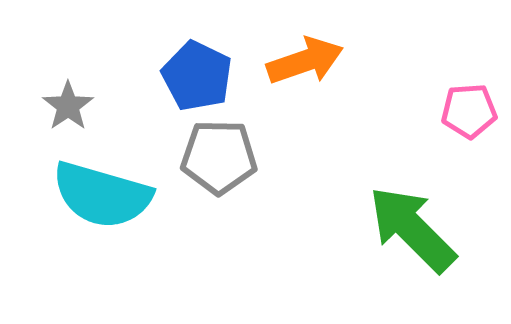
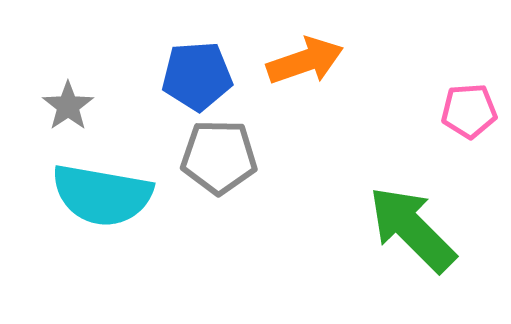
blue pentagon: rotated 30 degrees counterclockwise
cyan semicircle: rotated 6 degrees counterclockwise
